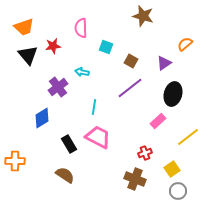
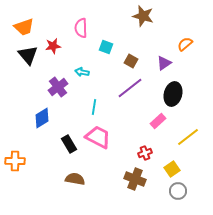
brown semicircle: moved 10 px right, 4 px down; rotated 24 degrees counterclockwise
